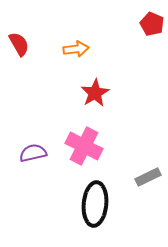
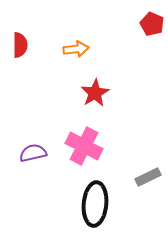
red semicircle: moved 1 px right, 1 px down; rotated 30 degrees clockwise
